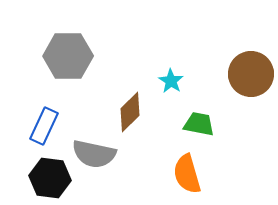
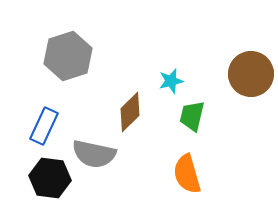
gray hexagon: rotated 18 degrees counterclockwise
cyan star: rotated 25 degrees clockwise
green trapezoid: moved 7 px left, 8 px up; rotated 88 degrees counterclockwise
